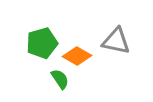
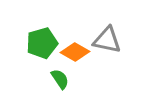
gray triangle: moved 9 px left, 1 px up
orange diamond: moved 2 px left, 4 px up
